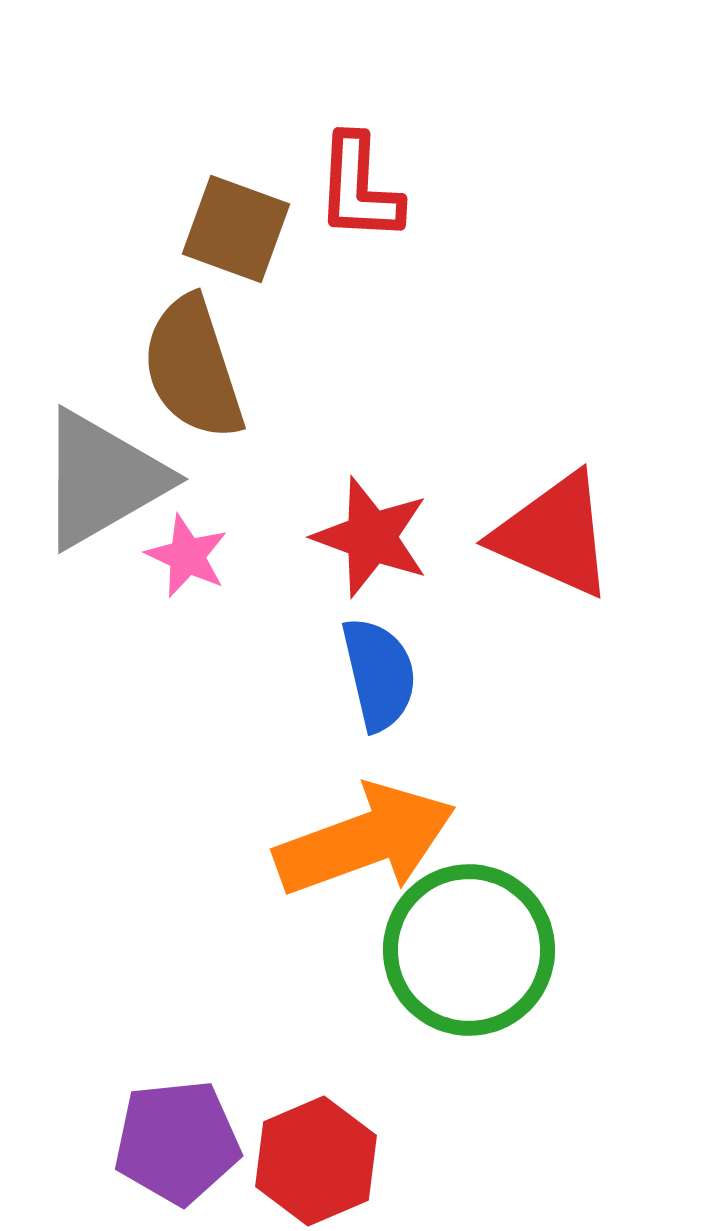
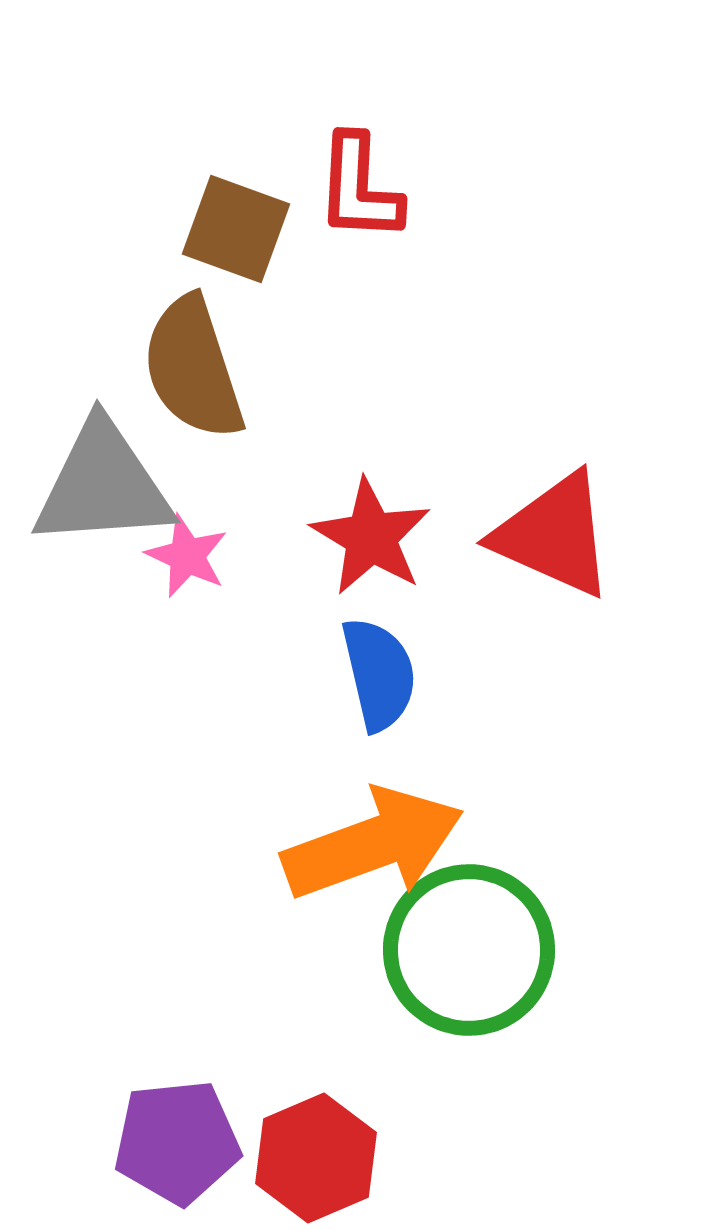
gray triangle: moved 1 px right, 6 px down; rotated 26 degrees clockwise
red star: rotated 11 degrees clockwise
orange arrow: moved 8 px right, 4 px down
red hexagon: moved 3 px up
